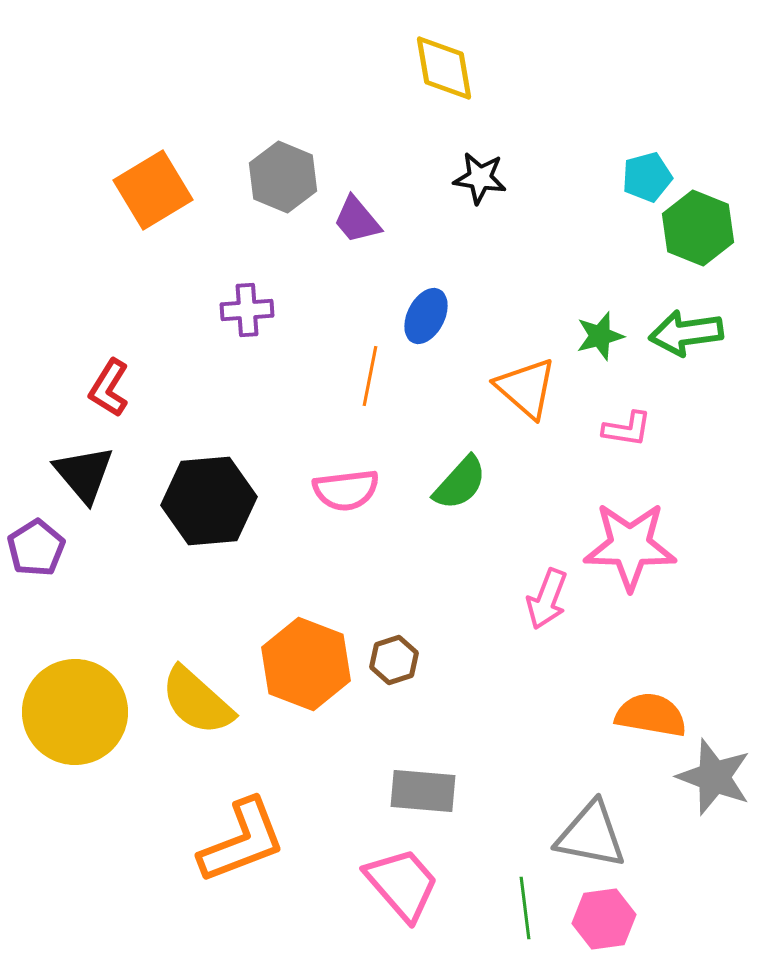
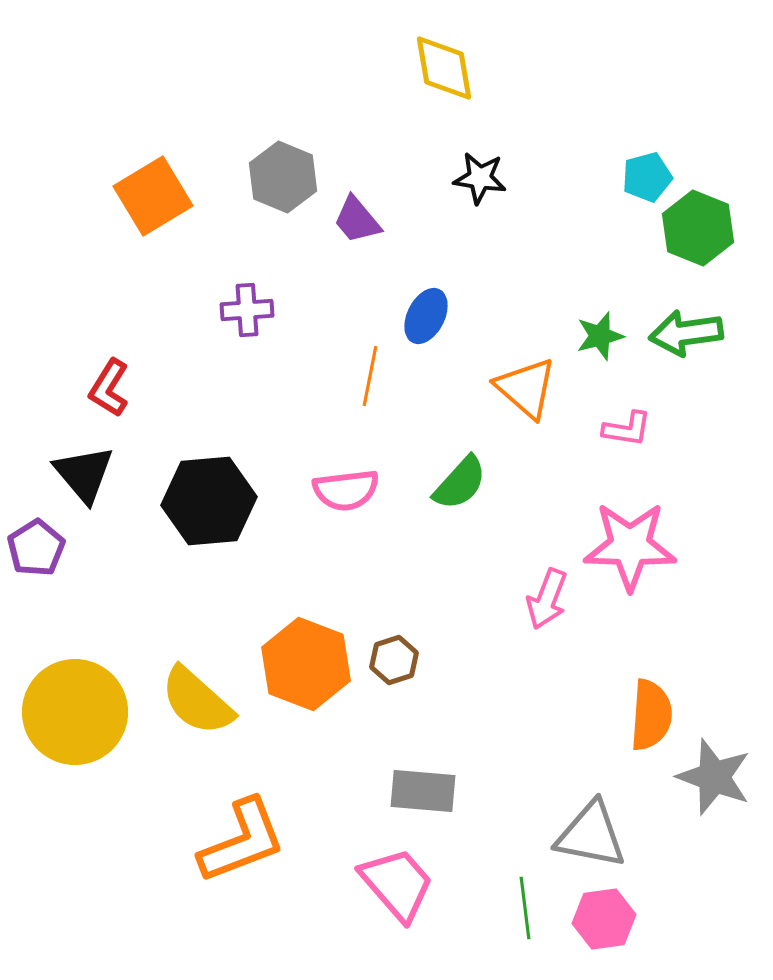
orange square: moved 6 px down
orange semicircle: rotated 84 degrees clockwise
pink trapezoid: moved 5 px left
